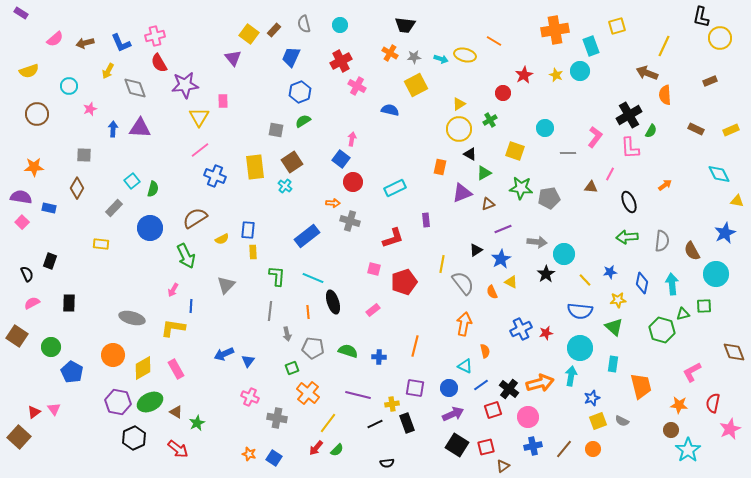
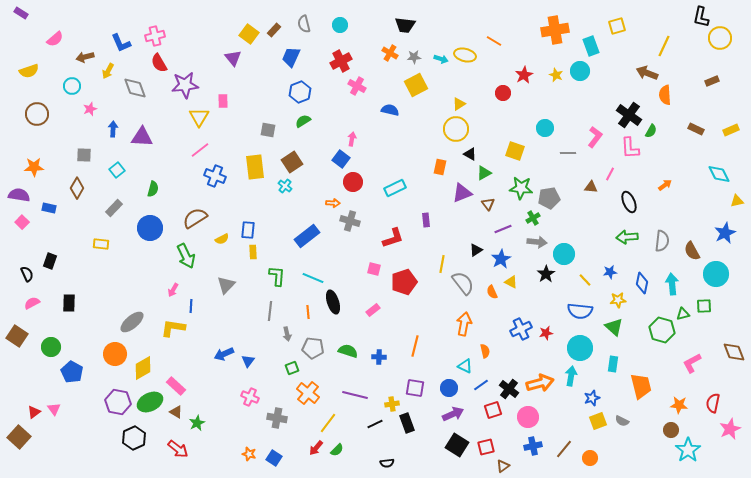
brown arrow at (85, 43): moved 14 px down
brown rectangle at (710, 81): moved 2 px right
cyan circle at (69, 86): moved 3 px right
black cross at (629, 115): rotated 25 degrees counterclockwise
green cross at (490, 120): moved 43 px right, 98 px down
purple triangle at (140, 128): moved 2 px right, 9 px down
yellow circle at (459, 129): moved 3 px left
gray square at (276, 130): moved 8 px left
cyan square at (132, 181): moved 15 px left, 11 px up
purple semicircle at (21, 197): moved 2 px left, 2 px up
yellow triangle at (737, 201): rotated 24 degrees counterclockwise
brown triangle at (488, 204): rotated 48 degrees counterclockwise
gray ellipse at (132, 318): moved 4 px down; rotated 55 degrees counterclockwise
orange circle at (113, 355): moved 2 px right, 1 px up
pink rectangle at (176, 369): moved 17 px down; rotated 18 degrees counterclockwise
pink L-shape at (692, 372): moved 9 px up
purple line at (358, 395): moved 3 px left
orange circle at (593, 449): moved 3 px left, 9 px down
